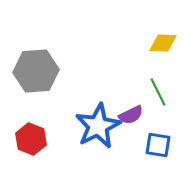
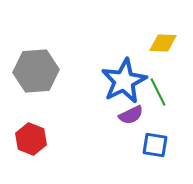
blue star: moved 26 px right, 45 px up
blue square: moved 3 px left
